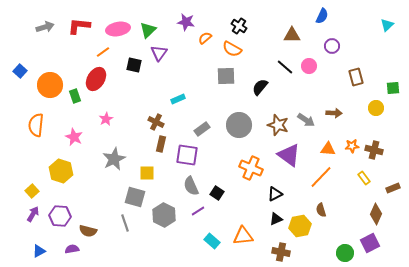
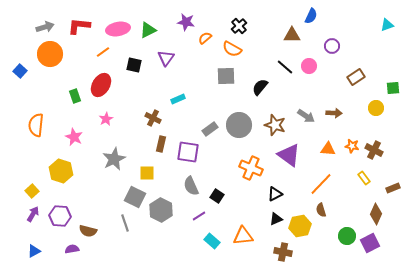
blue semicircle at (322, 16): moved 11 px left
cyan triangle at (387, 25): rotated 24 degrees clockwise
black cross at (239, 26): rotated 14 degrees clockwise
green triangle at (148, 30): rotated 18 degrees clockwise
purple triangle at (159, 53): moved 7 px right, 5 px down
brown rectangle at (356, 77): rotated 72 degrees clockwise
red ellipse at (96, 79): moved 5 px right, 6 px down
orange circle at (50, 85): moved 31 px up
gray arrow at (306, 120): moved 4 px up
brown cross at (156, 122): moved 3 px left, 4 px up
brown star at (278, 125): moved 3 px left
gray rectangle at (202, 129): moved 8 px right
orange star at (352, 146): rotated 16 degrees clockwise
brown cross at (374, 150): rotated 12 degrees clockwise
purple square at (187, 155): moved 1 px right, 3 px up
orange line at (321, 177): moved 7 px down
black square at (217, 193): moved 3 px down
gray square at (135, 197): rotated 10 degrees clockwise
purple line at (198, 211): moved 1 px right, 5 px down
gray hexagon at (164, 215): moved 3 px left, 5 px up
blue triangle at (39, 251): moved 5 px left
brown cross at (281, 252): moved 2 px right
green circle at (345, 253): moved 2 px right, 17 px up
